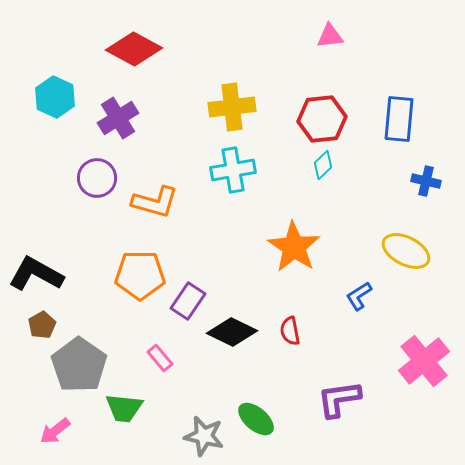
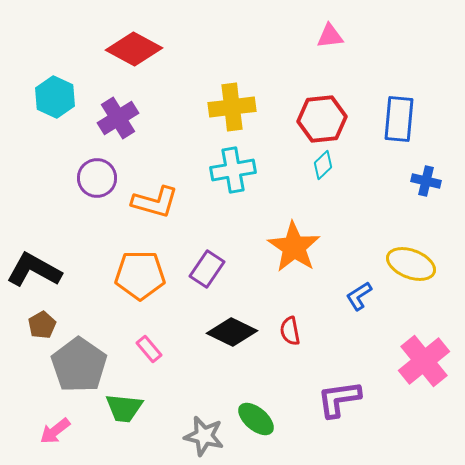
yellow ellipse: moved 5 px right, 13 px down; rotated 6 degrees counterclockwise
black L-shape: moved 2 px left, 4 px up
purple rectangle: moved 19 px right, 32 px up
pink rectangle: moved 11 px left, 9 px up
